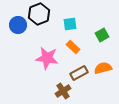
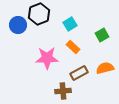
cyan square: rotated 24 degrees counterclockwise
pink star: rotated 10 degrees counterclockwise
orange semicircle: moved 2 px right
brown cross: rotated 28 degrees clockwise
